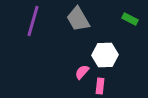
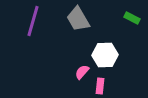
green rectangle: moved 2 px right, 1 px up
